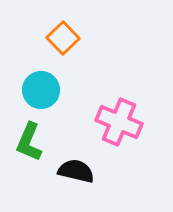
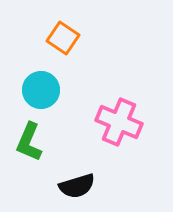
orange square: rotated 12 degrees counterclockwise
black semicircle: moved 1 px right, 15 px down; rotated 150 degrees clockwise
